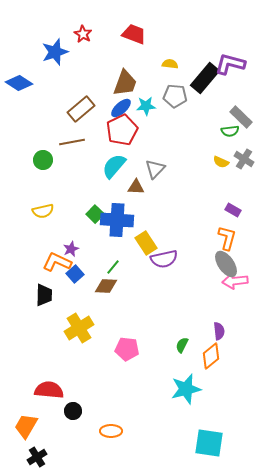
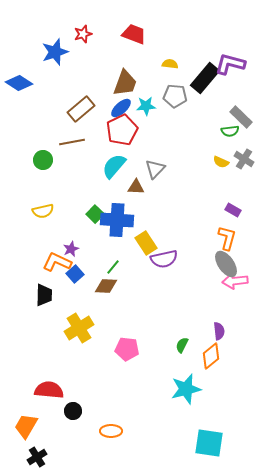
red star at (83, 34): rotated 24 degrees clockwise
